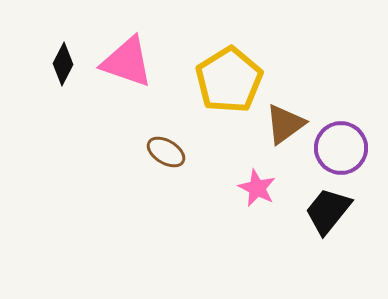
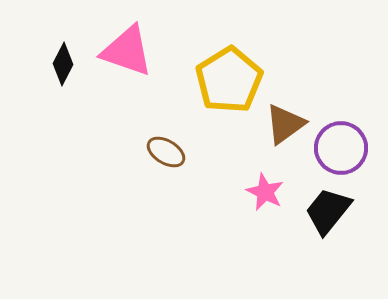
pink triangle: moved 11 px up
pink star: moved 8 px right, 4 px down
